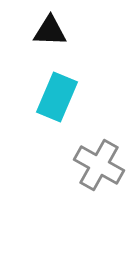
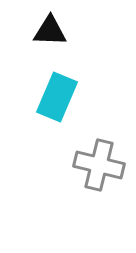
gray cross: rotated 15 degrees counterclockwise
